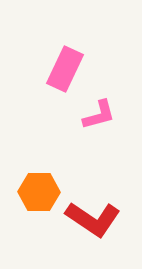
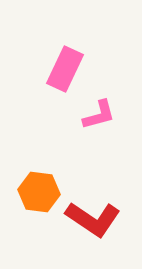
orange hexagon: rotated 6 degrees clockwise
